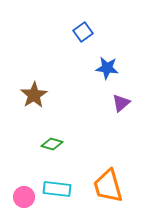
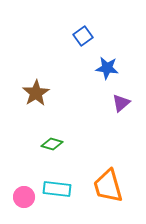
blue square: moved 4 px down
brown star: moved 2 px right, 2 px up
